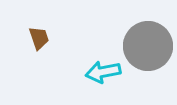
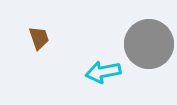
gray circle: moved 1 px right, 2 px up
